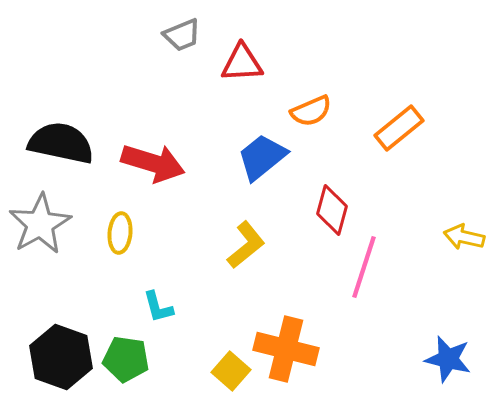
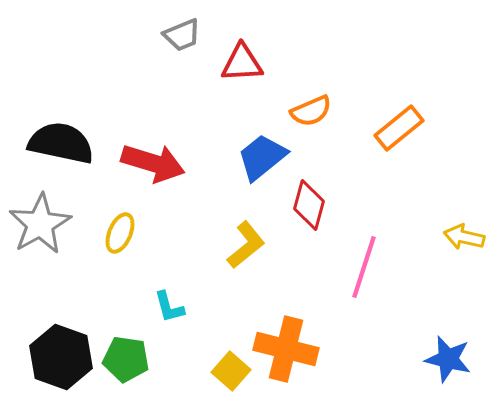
red diamond: moved 23 px left, 5 px up
yellow ellipse: rotated 18 degrees clockwise
cyan L-shape: moved 11 px right
